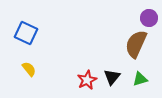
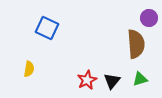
blue square: moved 21 px right, 5 px up
brown semicircle: rotated 152 degrees clockwise
yellow semicircle: rotated 49 degrees clockwise
black triangle: moved 4 px down
